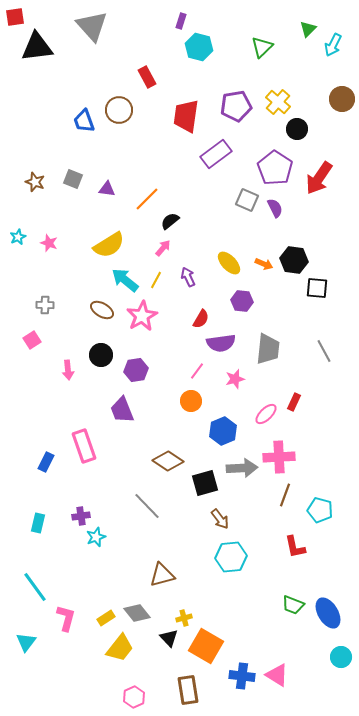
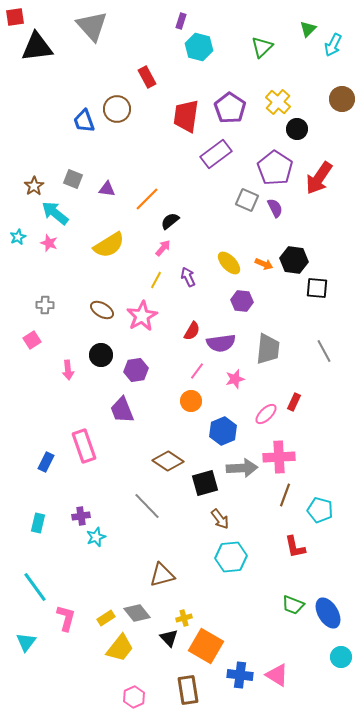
purple pentagon at (236, 106): moved 6 px left, 2 px down; rotated 28 degrees counterclockwise
brown circle at (119, 110): moved 2 px left, 1 px up
brown star at (35, 182): moved 1 px left, 4 px down; rotated 18 degrees clockwise
cyan arrow at (125, 280): moved 70 px left, 67 px up
red semicircle at (201, 319): moved 9 px left, 12 px down
blue cross at (242, 676): moved 2 px left, 1 px up
